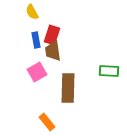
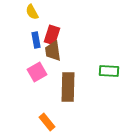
brown rectangle: moved 1 px up
